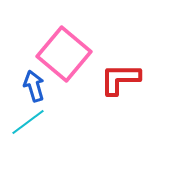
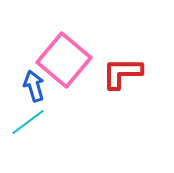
pink square: moved 6 px down
red L-shape: moved 2 px right, 6 px up
